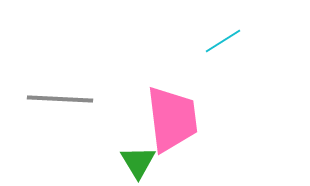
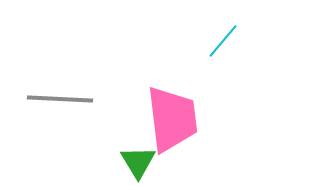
cyan line: rotated 18 degrees counterclockwise
